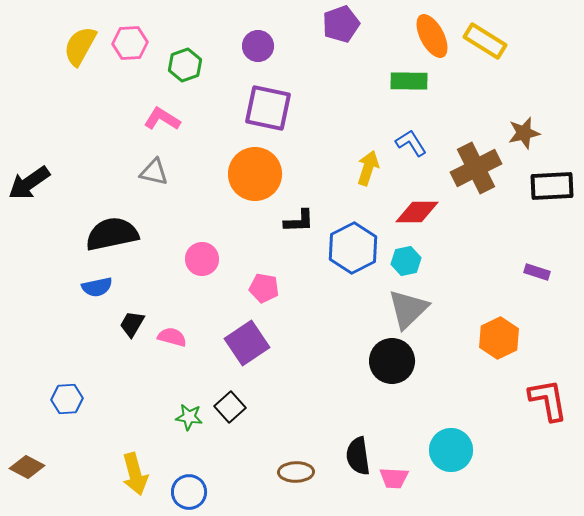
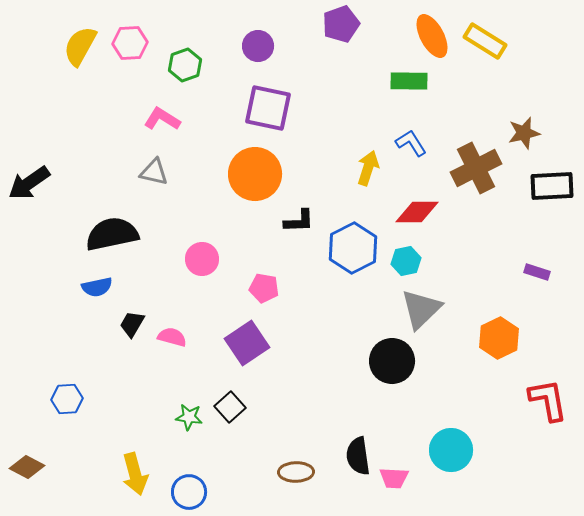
gray triangle at (408, 309): moved 13 px right
